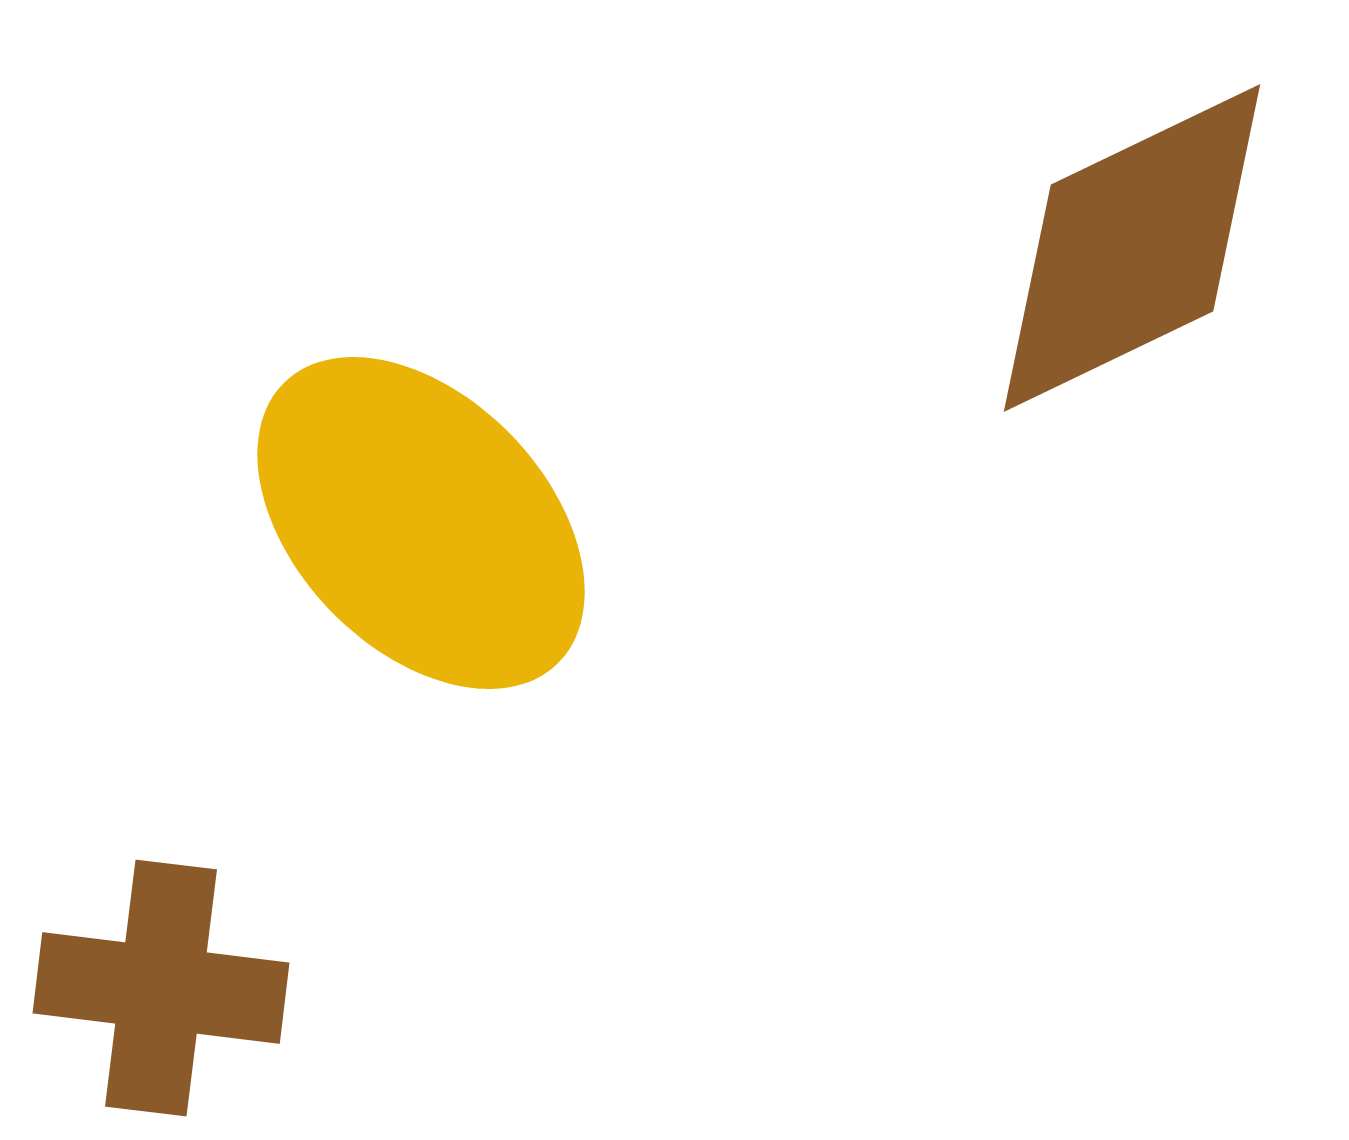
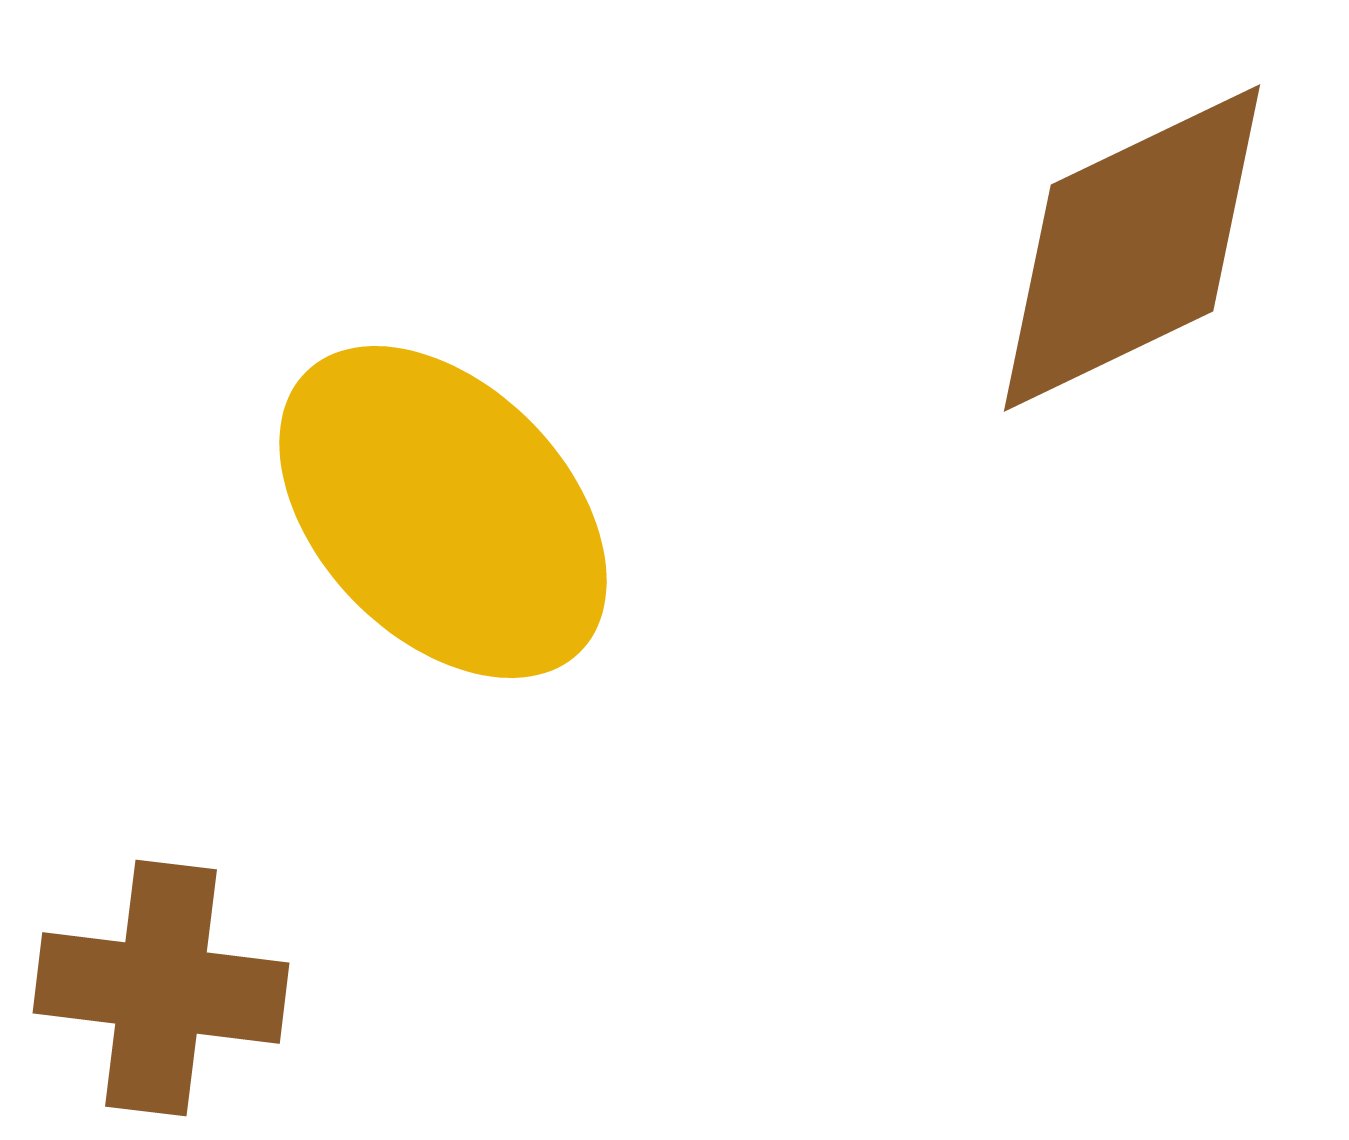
yellow ellipse: moved 22 px right, 11 px up
